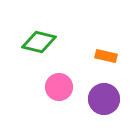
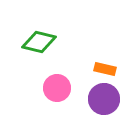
orange rectangle: moved 1 px left, 13 px down
pink circle: moved 2 px left, 1 px down
